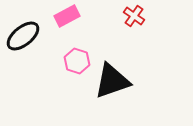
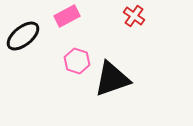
black triangle: moved 2 px up
